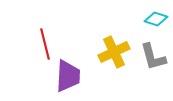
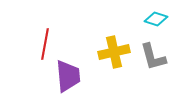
red line: rotated 24 degrees clockwise
yellow cross: rotated 12 degrees clockwise
purple trapezoid: rotated 8 degrees counterclockwise
